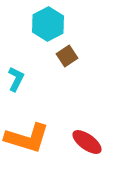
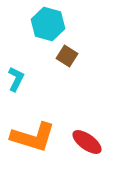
cyan hexagon: rotated 16 degrees counterclockwise
brown square: rotated 25 degrees counterclockwise
orange L-shape: moved 6 px right, 1 px up
